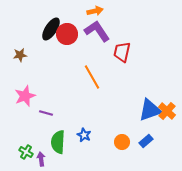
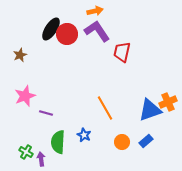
brown star: rotated 16 degrees counterclockwise
orange line: moved 13 px right, 31 px down
orange cross: moved 1 px right, 9 px up; rotated 24 degrees clockwise
